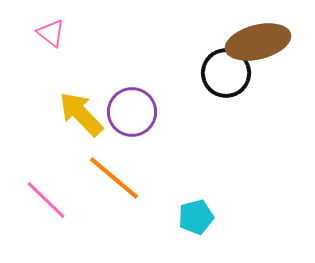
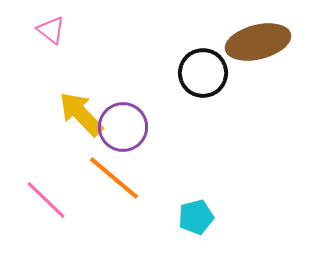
pink triangle: moved 3 px up
black circle: moved 23 px left
purple circle: moved 9 px left, 15 px down
